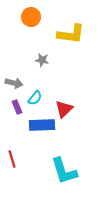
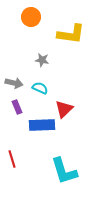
cyan semicircle: moved 5 px right, 10 px up; rotated 105 degrees counterclockwise
